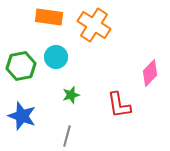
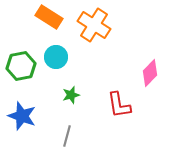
orange rectangle: rotated 24 degrees clockwise
